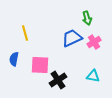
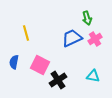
yellow line: moved 1 px right
pink cross: moved 1 px right, 3 px up
blue semicircle: moved 3 px down
pink square: rotated 24 degrees clockwise
